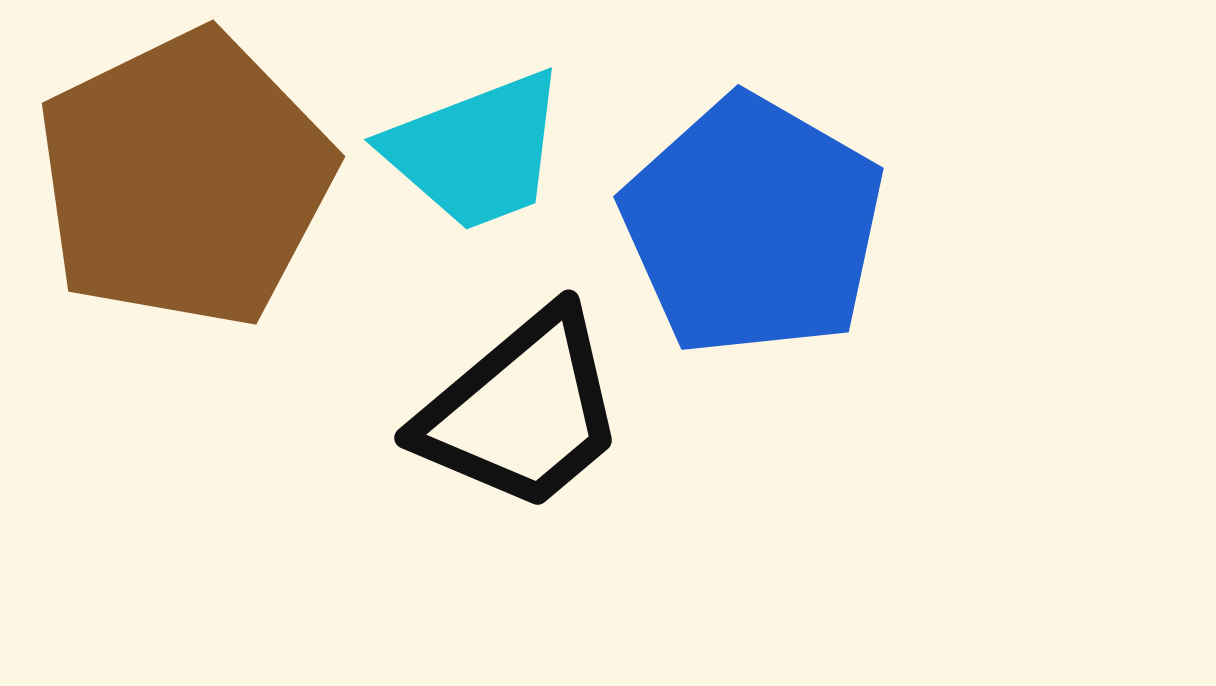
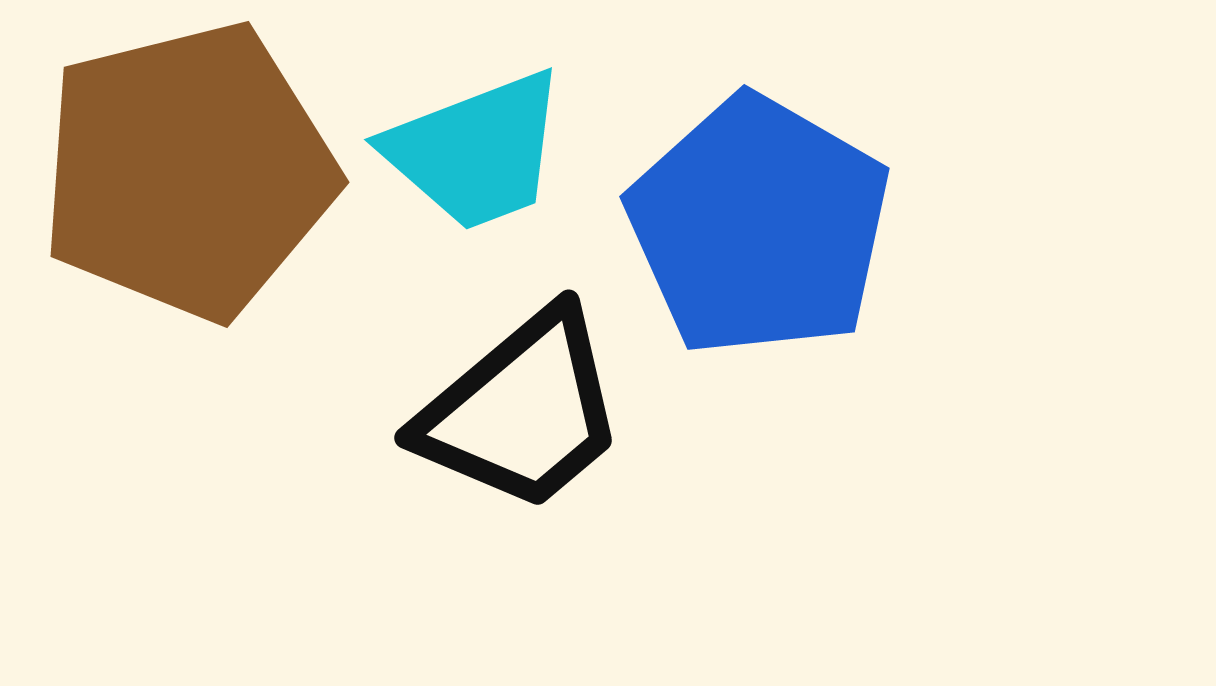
brown pentagon: moved 3 px right, 8 px up; rotated 12 degrees clockwise
blue pentagon: moved 6 px right
